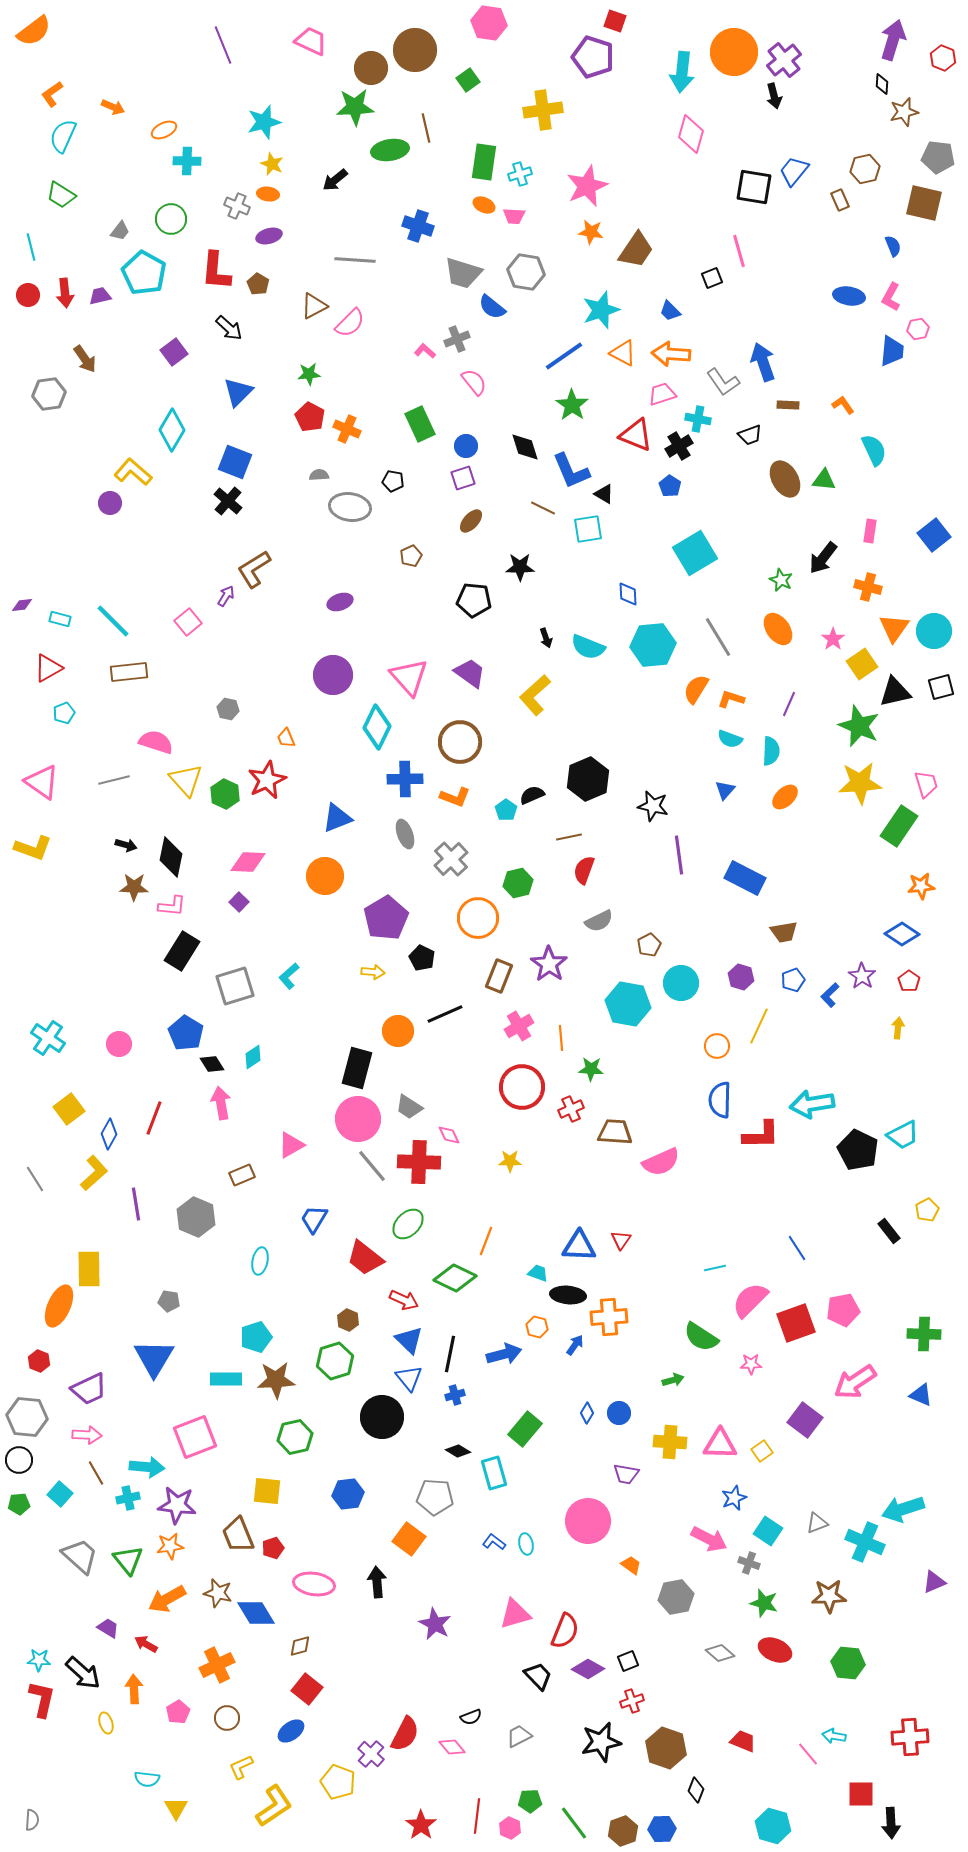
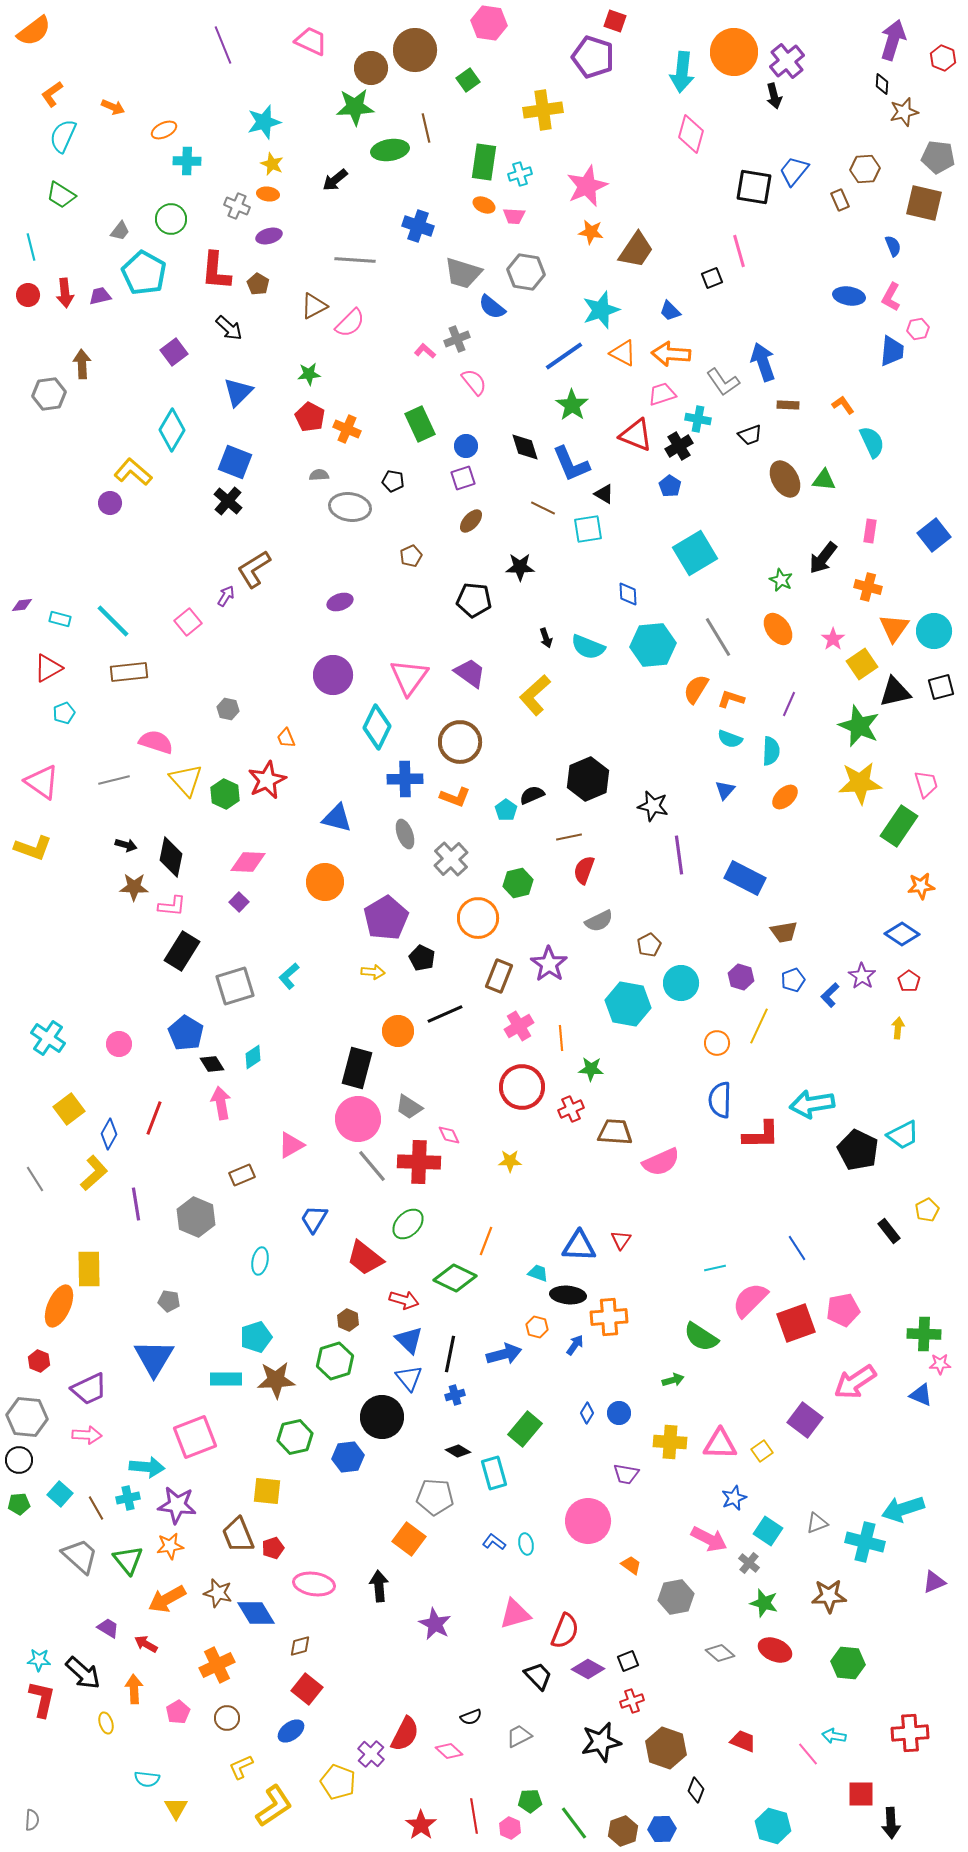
purple cross at (784, 60): moved 3 px right, 1 px down
brown hexagon at (865, 169): rotated 8 degrees clockwise
brown arrow at (85, 359): moved 3 px left, 5 px down; rotated 148 degrees counterclockwise
cyan semicircle at (874, 450): moved 2 px left, 8 px up
blue L-shape at (571, 471): moved 7 px up
pink triangle at (409, 677): rotated 18 degrees clockwise
blue triangle at (337, 818): rotated 36 degrees clockwise
orange circle at (325, 876): moved 6 px down
orange circle at (717, 1046): moved 3 px up
red arrow at (404, 1300): rotated 8 degrees counterclockwise
pink star at (751, 1364): moved 189 px right
brown line at (96, 1473): moved 35 px down
blue hexagon at (348, 1494): moved 37 px up
cyan cross at (865, 1542): rotated 9 degrees counterclockwise
gray cross at (749, 1563): rotated 20 degrees clockwise
black arrow at (377, 1582): moved 2 px right, 4 px down
red cross at (910, 1737): moved 4 px up
pink diamond at (452, 1747): moved 3 px left, 4 px down; rotated 8 degrees counterclockwise
red line at (477, 1816): moved 3 px left; rotated 16 degrees counterclockwise
